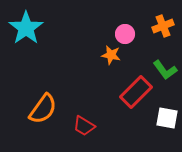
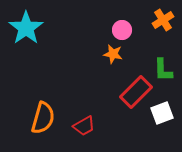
orange cross: moved 6 px up; rotated 10 degrees counterclockwise
pink circle: moved 3 px left, 4 px up
orange star: moved 2 px right, 1 px up
green L-shape: moved 2 px left; rotated 35 degrees clockwise
orange semicircle: moved 9 px down; rotated 20 degrees counterclockwise
white square: moved 5 px left, 5 px up; rotated 30 degrees counterclockwise
red trapezoid: rotated 60 degrees counterclockwise
